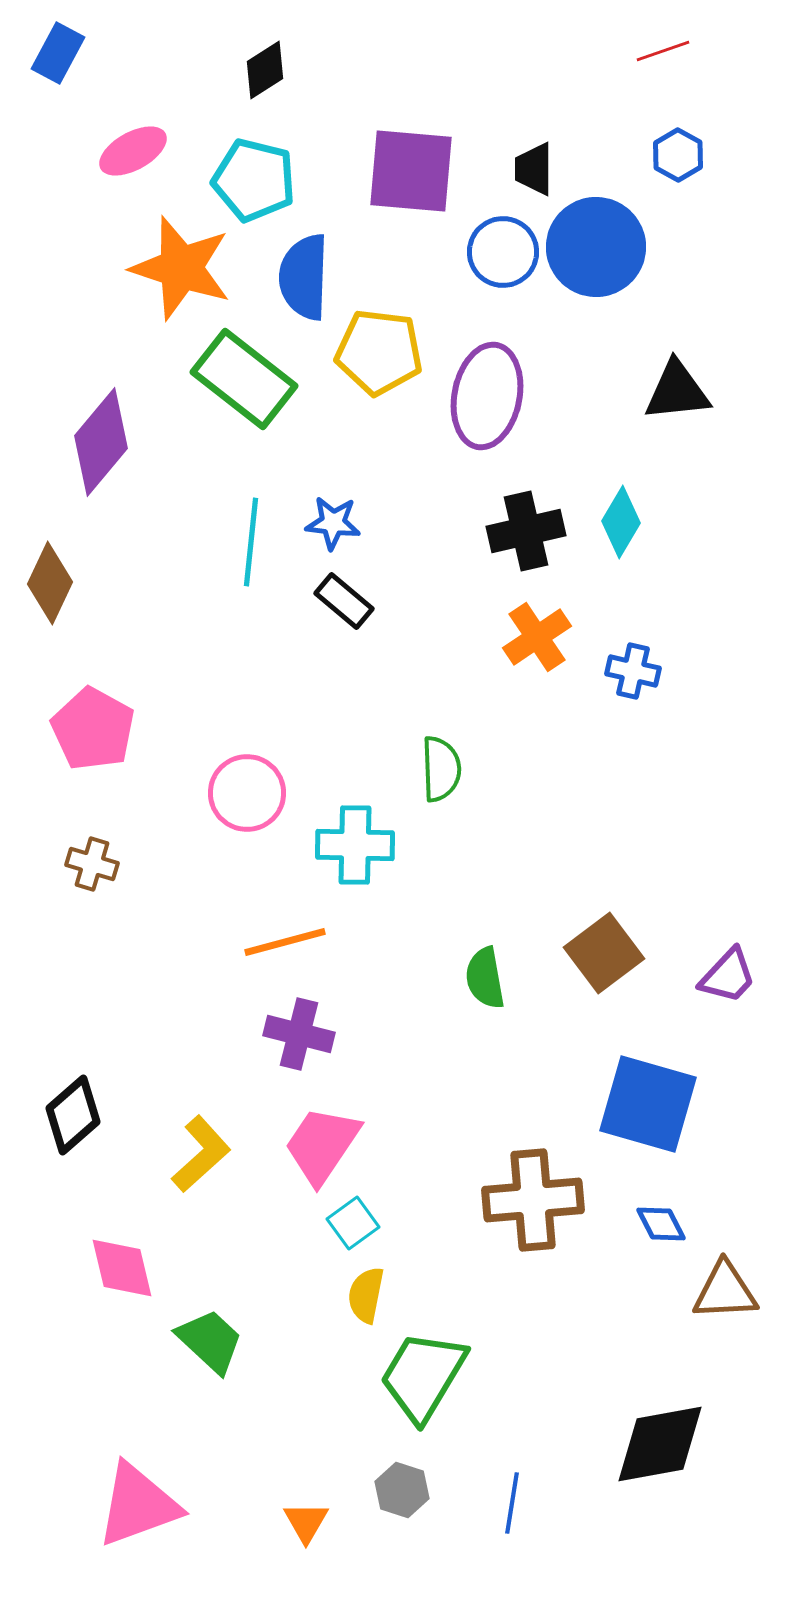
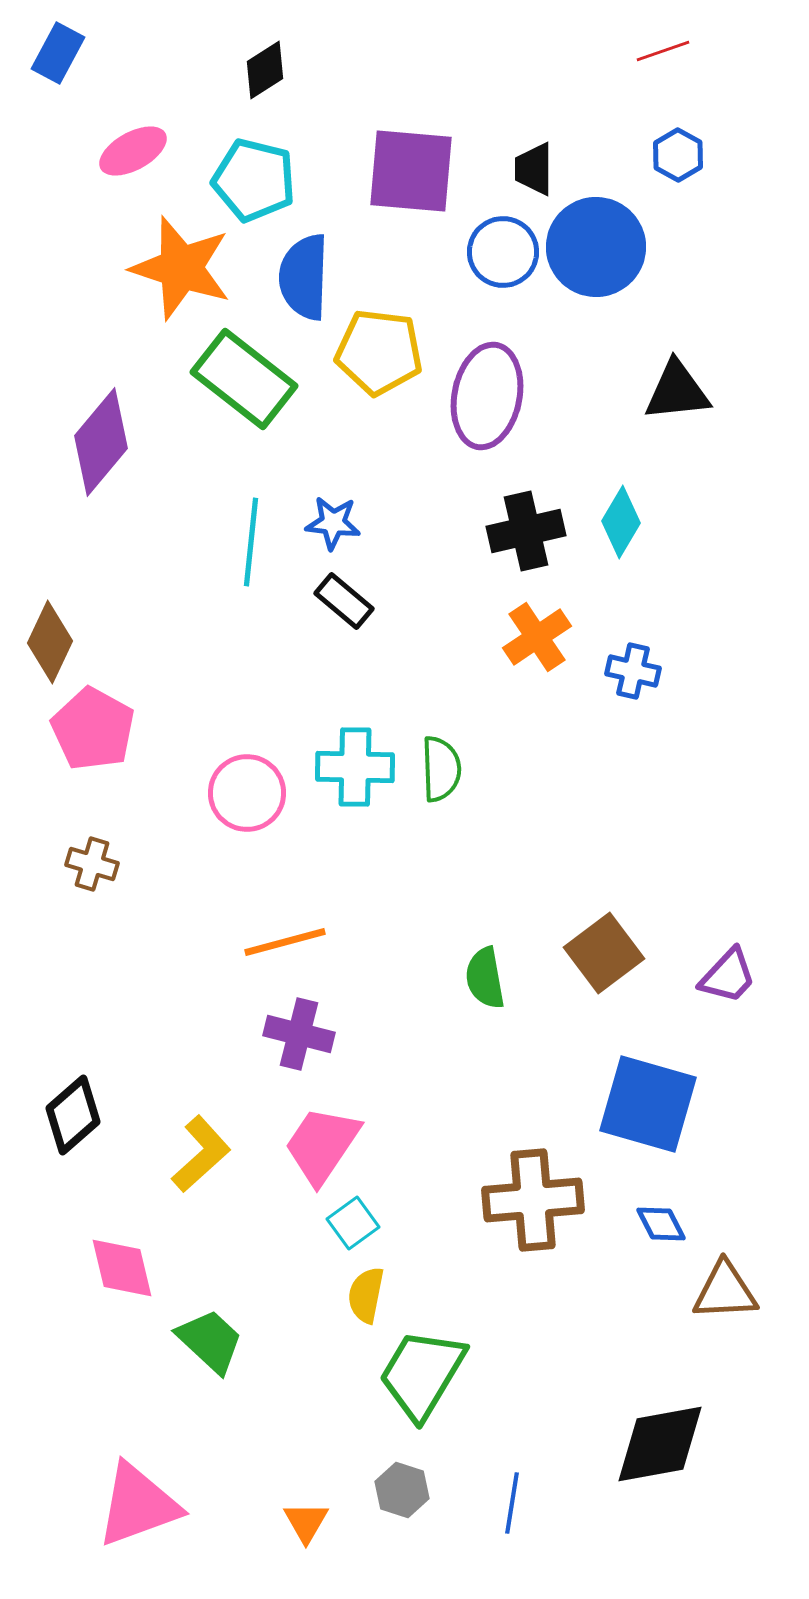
brown diamond at (50, 583): moved 59 px down
cyan cross at (355, 845): moved 78 px up
green trapezoid at (423, 1376): moved 1 px left, 2 px up
